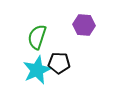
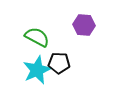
green semicircle: rotated 100 degrees clockwise
